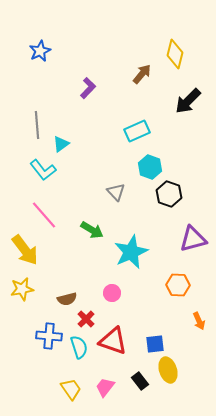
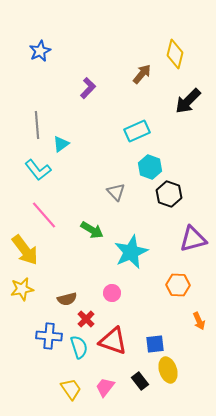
cyan L-shape: moved 5 px left
